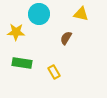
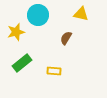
cyan circle: moved 1 px left, 1 px down
yellow star: rotated 18 degrees counterclockwise
green rectangle: rotated 48 degrees counterclockwise
yellow rectangle: moved 1 px up; rotated 56 degrees counterclockwise
